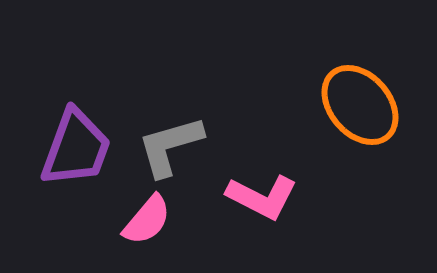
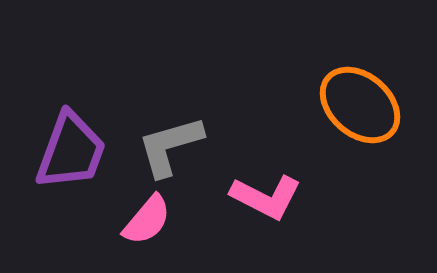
orange ellipse: rotated 8 degrees counterclockwise
purple trapezoid: moved 5 px left, 3 px down
pink L-shape: moved 4 px right
